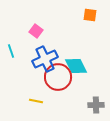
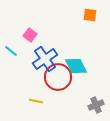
pink square: moved 6 px left, 4 px down
cyan line: rotated 32 degrees counterclockwise
blue cross: rotated 10 degrees counterclockwise
gray cross: rotated 21 degrees counterclockwise
